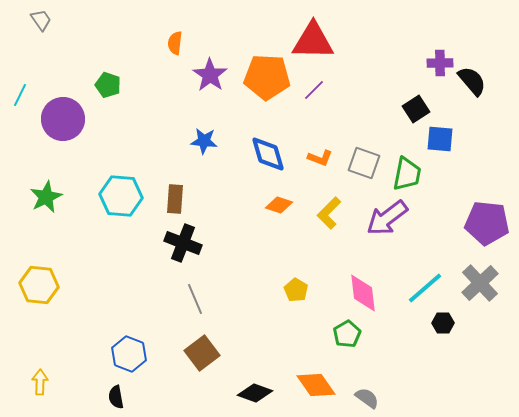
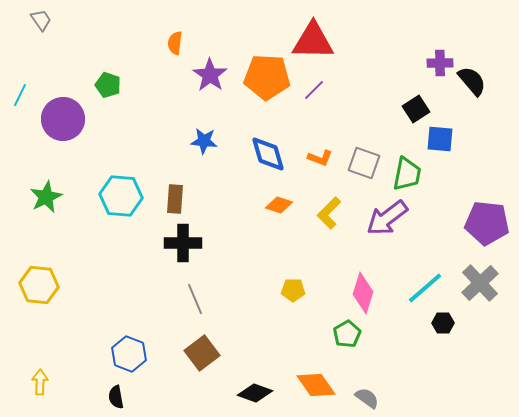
black cross at (183, 243): rotated 21 degrees counterclockwise
yellow pentagon at (296, 290): moved 3 px left; rotated 30 degrees counterclockwise
pink diamond at (363, 293): rotated 24 degrees clockwise
